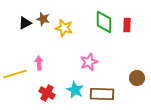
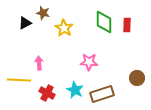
brown star: moved 6 px up
yellow star: rotated 18 degrees clockwise
pink star: rotated 24 degrees clockwise
yellow line: moved 4 px right, 6 px down; rotated 20 degrees clockwise
brown rectangle: rotated 20 degrees counterclockwise
